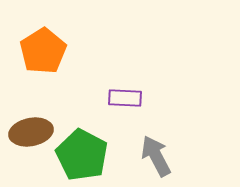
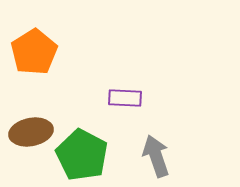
orange pentagon: moved 9 px left, 1 px down
gray arrow: rotated 9 degrees clockwise
